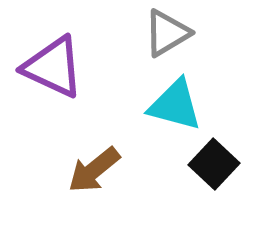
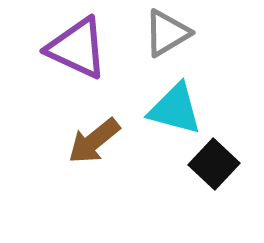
purple triangle: moved 24 px right, 19 px up
cyan triangle: moved 4 px down
brown arrow: moved 29 px up
